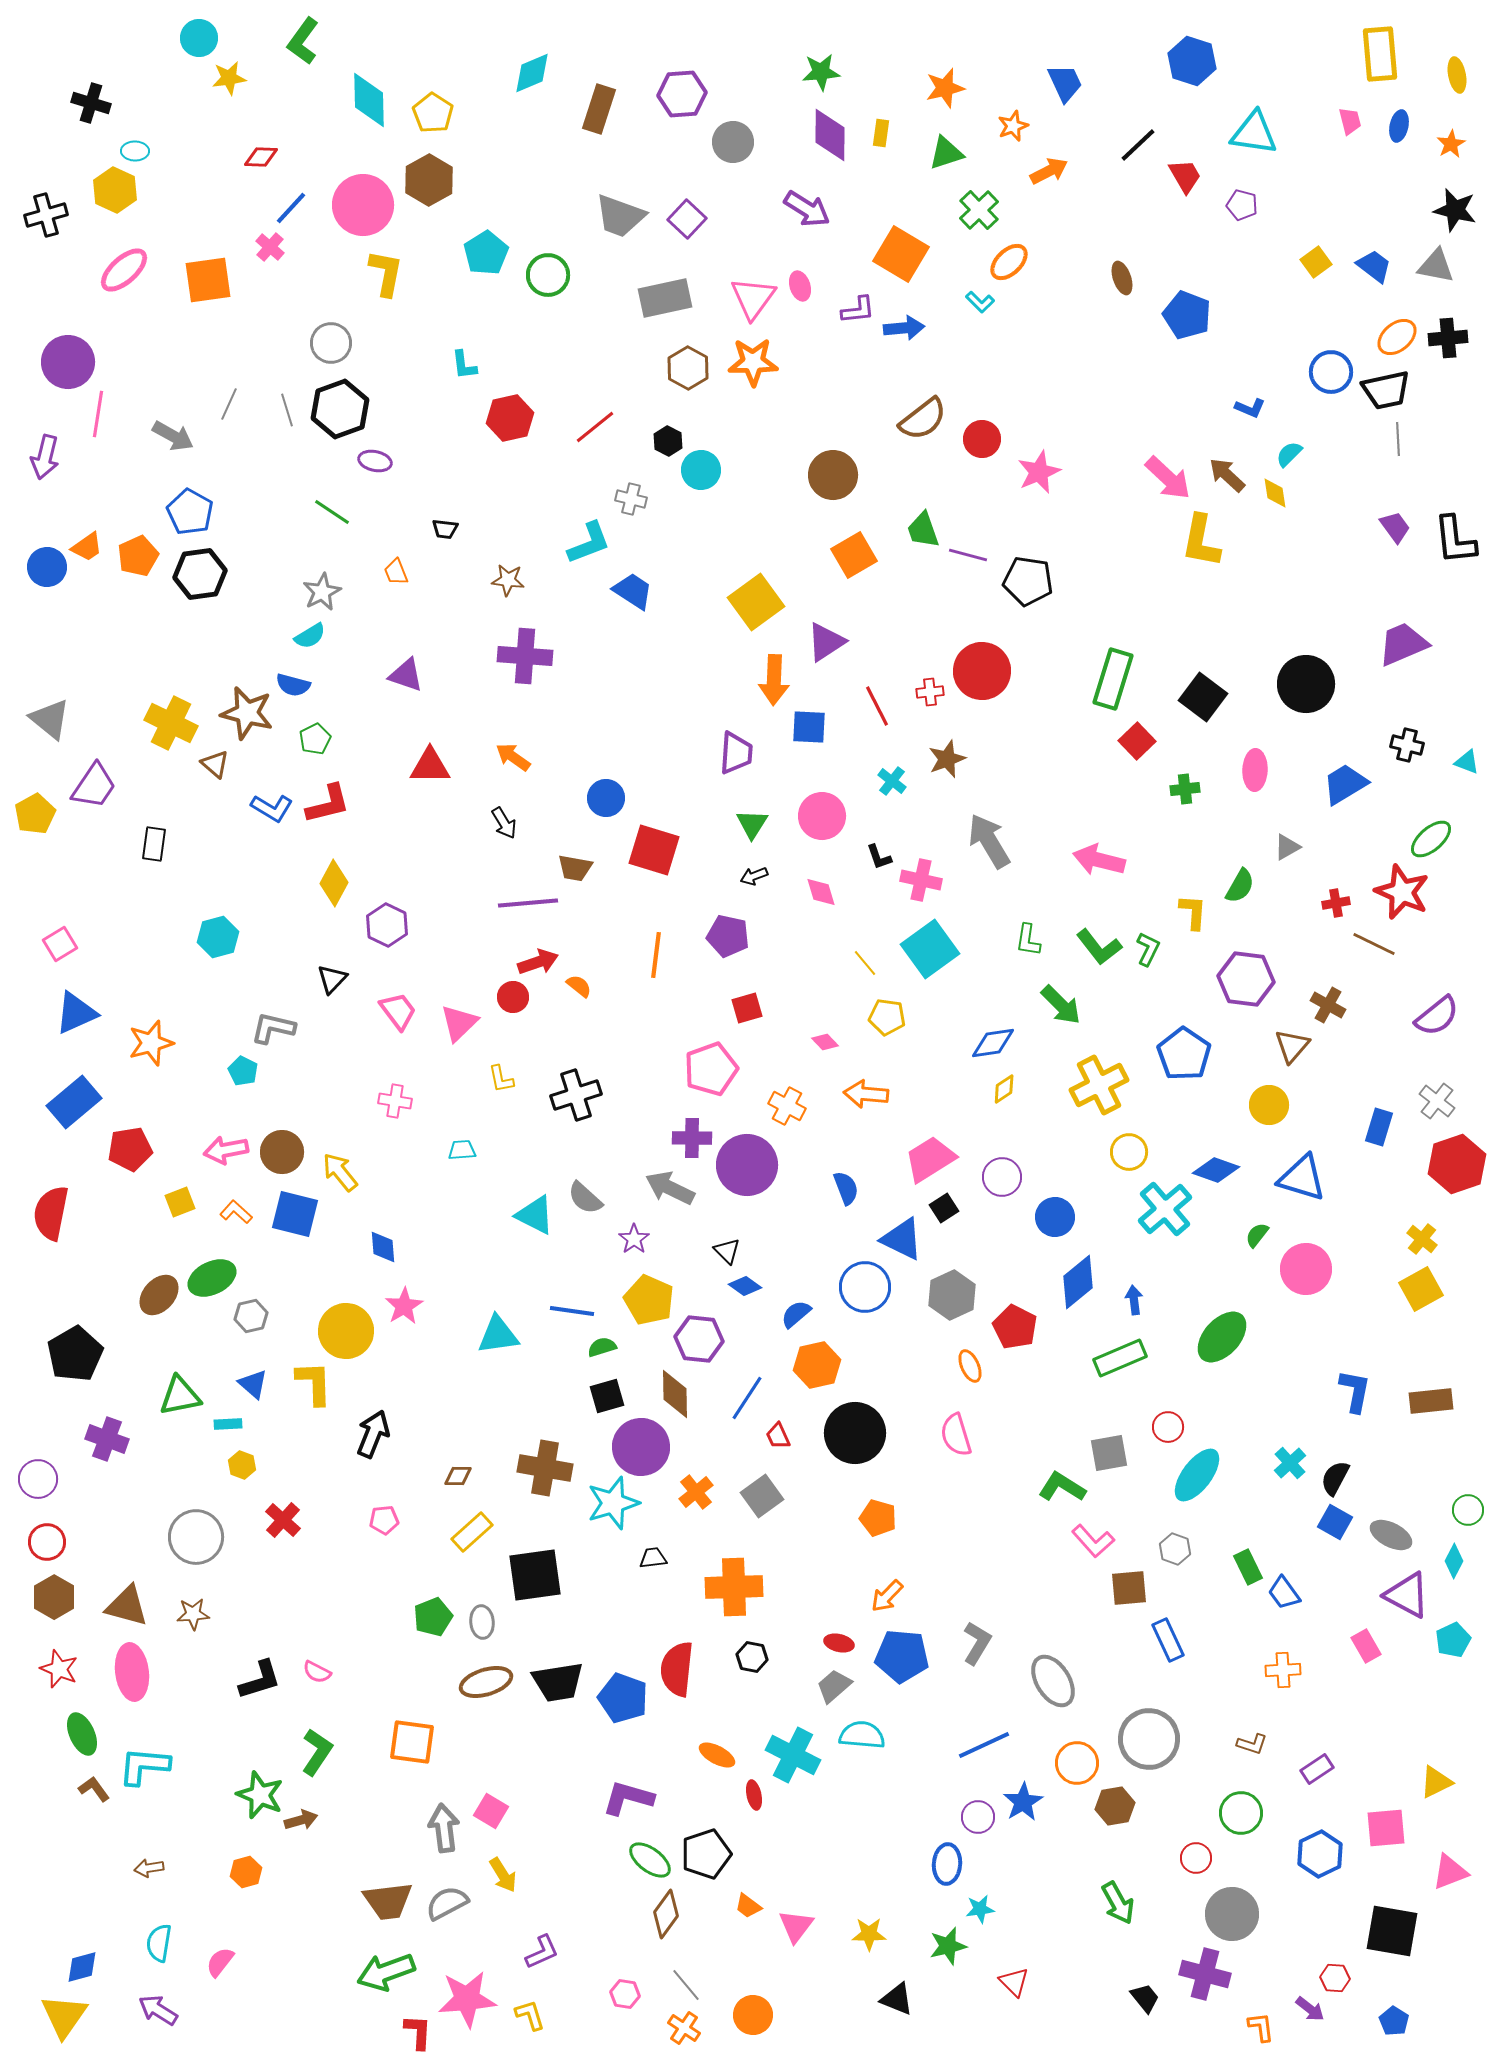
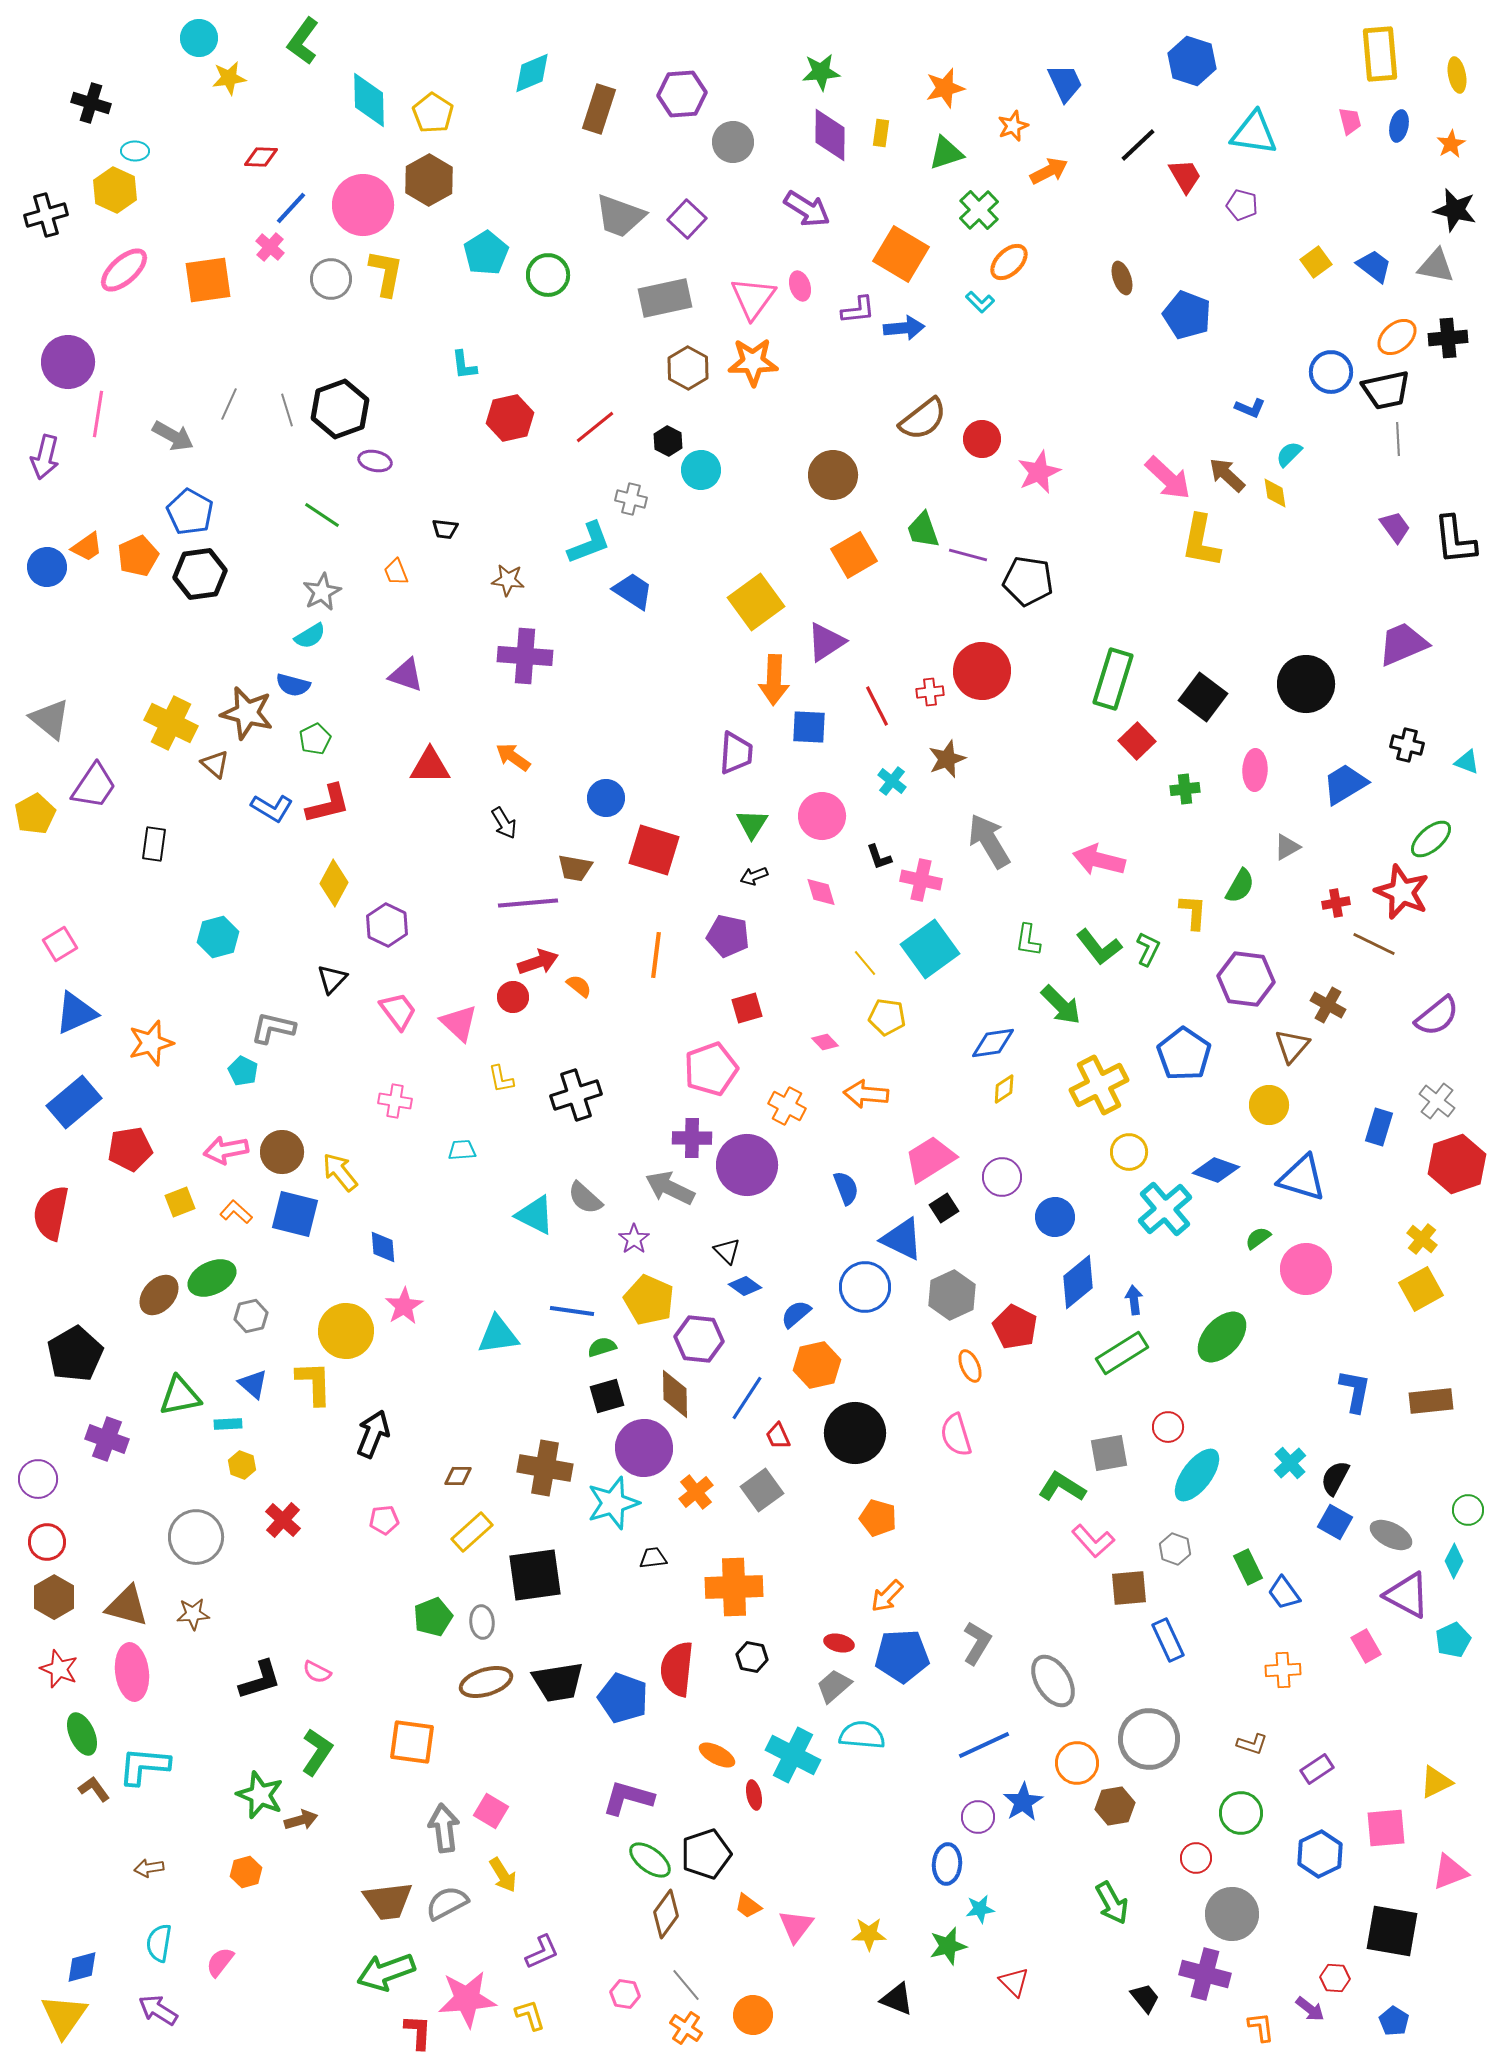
gray circle at (331, 343): moved 64 px up
green line at (332, 512): moved 10 px left, 3 px down
pink triangle at (459, 1023): rotated 33 degrees counterclockwise
green semicircle at (1257, 1235): moved 1 px right, 3 px down; rotated 16 degrees clockwise
green rectangle at (1120, 1358): moved 2 px right, 5 px up; rotated 9 degrees counterclockwise
purple circle at (641, 1447): moved 3 px right, 1 px down
gray square at (762, 1496): moved 6 px up
blue pentagon at (902, 1656): rotated 8 degrees counterclockwise
green arrow at (1118, 1903): moved 6 px left
orange cross at (684, 2028): moved 2 px right
